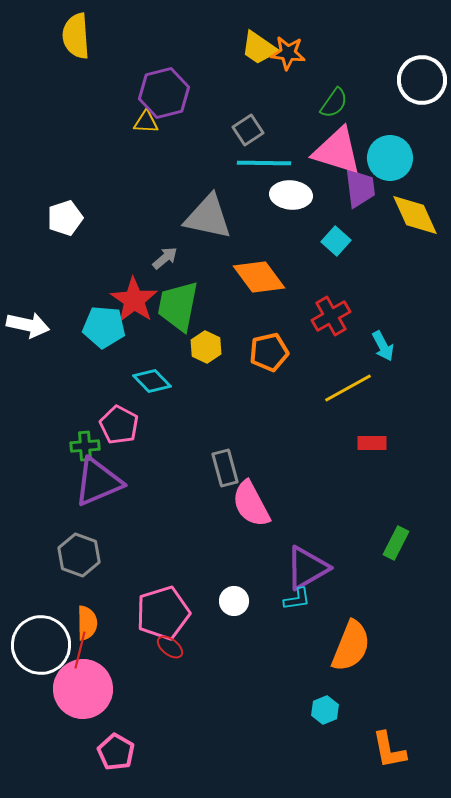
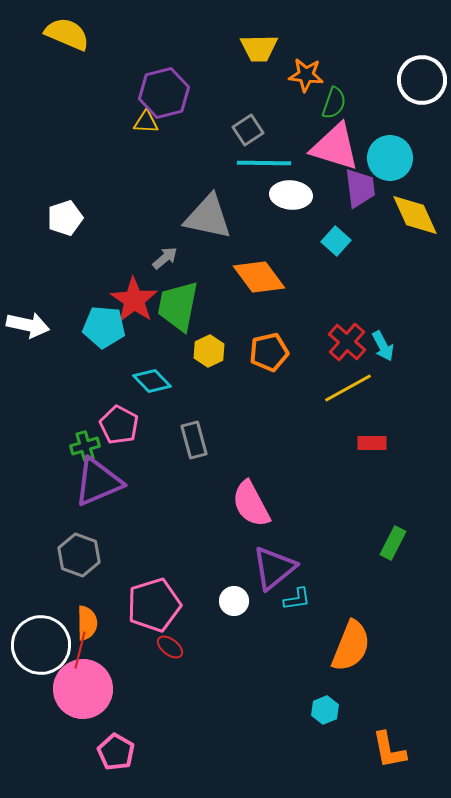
yellow semicircle at (76, 36): moved 9 px left, 2 px up; rotated 117 degrees clockwise
yellow trapezoid at (259, 48): rotated 36 degrees counterclockwise
orange star at (288, 53): moved 18 px right, 22 px down
green semicircle at (334, 103): rotated 16 degrees counterclockwise
pink triangle at (337, 151): moved 2 px left, 4 px up
red cross at (331, 316): moved 16 px right, 26 px down; rotated 18 degrees counterclockwise
yellow hexagon at (206, 347): moved 3 px right, 4 px down; rotated 8 degrees clockwise
green cross at (85, 446): rotated 12 degrees counterclockwise
gray rectangle at (225, 468): moved 31 px left, 28 px up
green rectangle at (396, 543): moved 3 px left
purple triangle at (307, 568): moved 33 px left; rotated 9 degrees counterclockwise
pink pentagon at (163, 613): moved 9 px left, 8 px up
